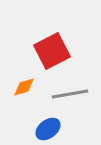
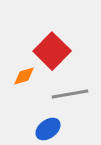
red square: rotated 18 degrees counterclockwise
orange diamond: moved 11 px up
